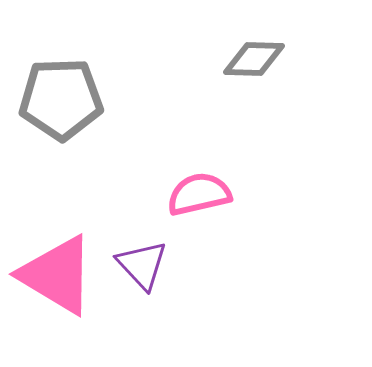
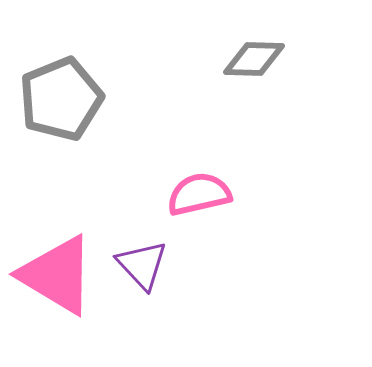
gray pentagon: rotated 20 degrees counterclockwise
